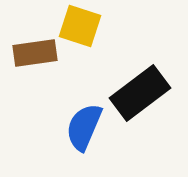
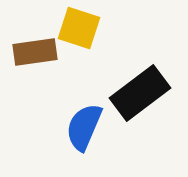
yellow square: moved 1 px left, 2 px down
brown rectangle: moved 1 px up
